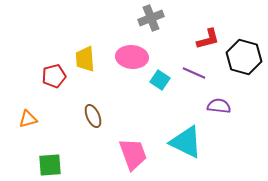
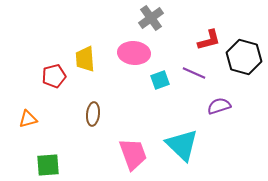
gray cross: rotated 15 degrees counterclockwise
red L-shape: moved 1 px right, 1 px down
pink ellipse: moved 2 px right, 4 px up
cyan square: rotated 36 degrees clockwise
purple semicircle: rotated 25 degrees counterclockwise
brown ellipse: moved 2 px up; rotated 30 degrees clockwise
cyan triangle: moved 4 px left, 3 px down; rotated 18 degrees clockwise
green square: moved 2 px left
